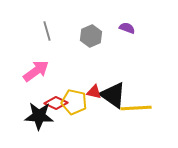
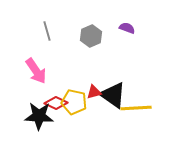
pink arrow: rotated 92 degrees clockwise
red triangle: rotated 28 degrees counterclockwise
